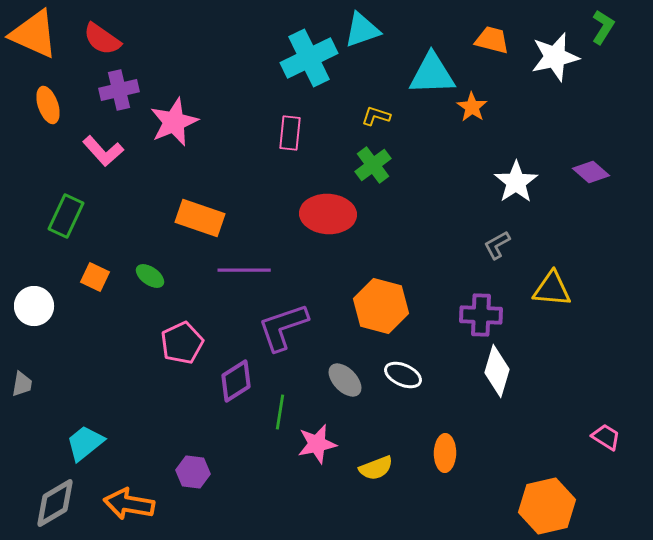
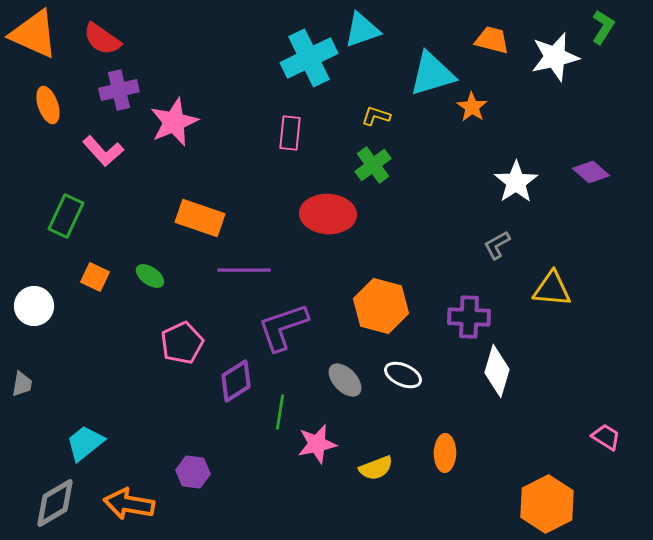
cyan triangle at (432, 74): rotated 15 degrees counterclockwise
purple cross at (481, 315): moved 12 px left, 2 px down
orange hexagon at (547, 506): moved 2 px up; rotated 14 degrees counterclockwise
